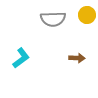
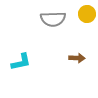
yellow circle: moved 1 px up
cyan L-shape: moved 4 px down; rotated 25 degrees clockwise
